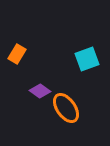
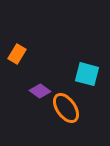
cyan square: moved 15 px down; rotated 35 degrees clockwise
